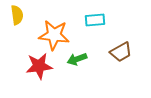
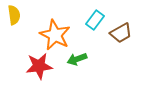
yellow semicircle: moved 3 px left
cyan rectangle: rotated 48 degrees counterclockwise
orange star: moved 1 px right; rotated 20 degrees clockwise
brown trapezoid: moved 19 px up
